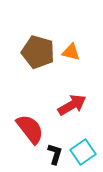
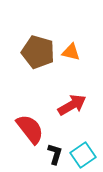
cyan square: moved 3 px down
